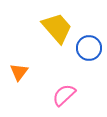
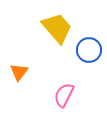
blue circle: moved 2 px down
pink semicircle: rotated 20 degrees counterclockwise
